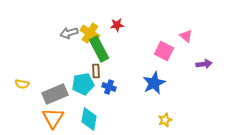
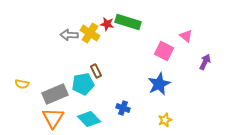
red star: moved 10 px left, 1 px up; rotated 16 degrees clockwise
gray arrow: moved 2 px down; rotated 18 degrees clockwise
green rectangle: moved 29 px right, 27 px up; rotated 45 degrees counterclockwise
purple arrow: moved 1 px right, 2 px up; rotated 56 degrees counterclockwise
brown rectangle: rotated 24 degrees counterclockwise
blue star: moved 5 px right, 1 px down
blue cross: moved 14 px right, 21 px down
cyan diamond: rotated 55 degrees counterclockwise
